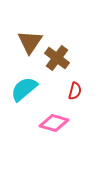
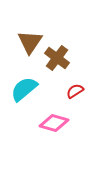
red semicircle: rotated 138 degrees counterclockwise
